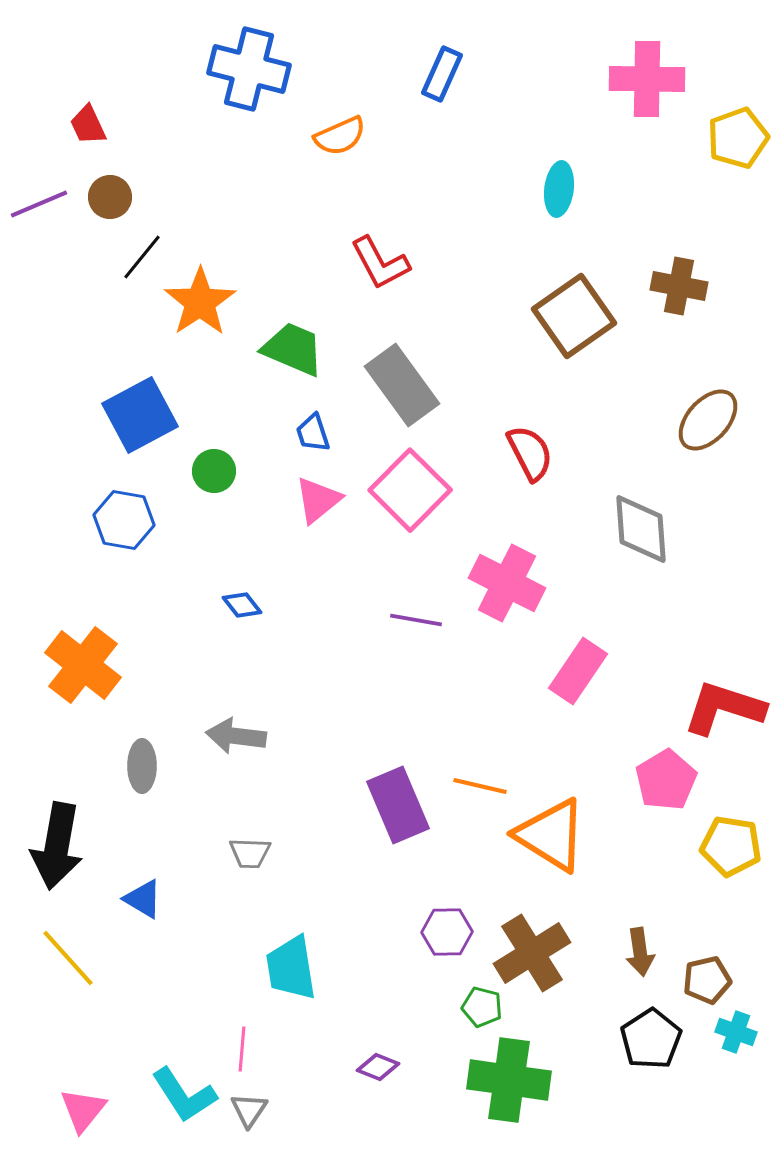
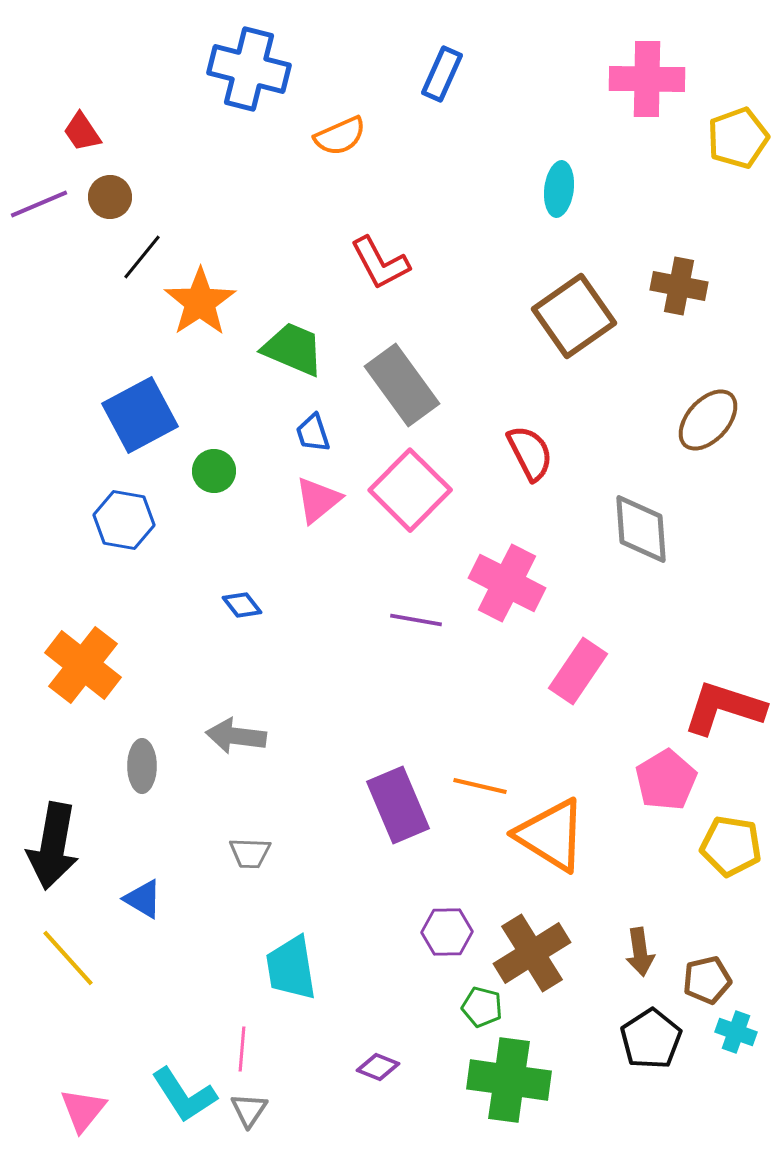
red trapezoid at (88, 125): moved 6 px left, 7 px down; rotated 9 degrees counterclockwise
black arrow at (57, 846): moved 4 px left
